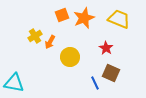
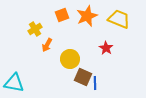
orange star: moved 3 px right, 2 px up
yellow cross: moved 7 px up
orange arrow: moved 3 px left, 3 px down
yellow circle: moved 2 px down
brown square: moved 28 px left, 4 px down
blue line: rotated 24 degrees clockwise
